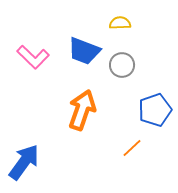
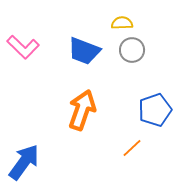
yellow semicircle: moved 2 px right
pink L-shape: moved 10 px left, 10 px up
gray circle: moved 10 px right, 15 px up
